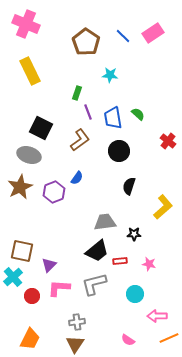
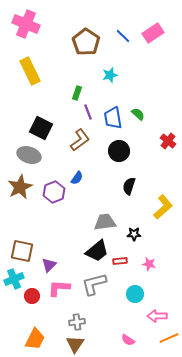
cyan star: rotated 21 degrees counterclockwise
cyan cross: moved 1 px right, 2 px down; rotated 18 degrees clockwise
orange trapezoid: moved 5 px right
